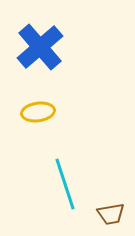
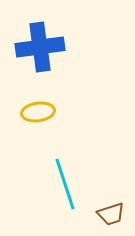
blue cross: rotated 33 degrees clockwise
brown trapezoid: rotated 8 degrees counterclockwise
